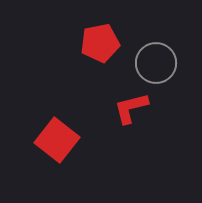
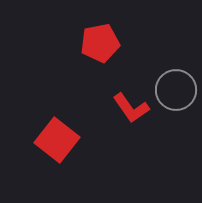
gray circle: moved 20 px right, 27 px down
red L-shape: rotated 111 degrees counterclockwise
